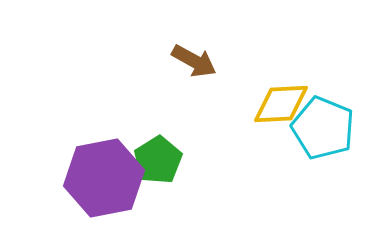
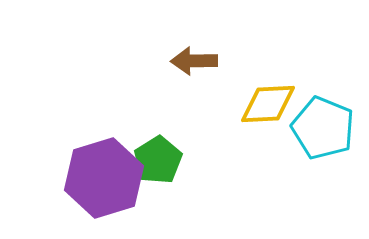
brown arrow: rotated 150 degrees clockwise
yellow diamond: moved 13 px left
purple hexagon: rotated 6 degrees counterclockwise
